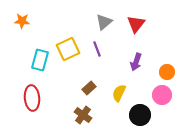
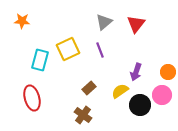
purple line: moved 3 px right, 1 px down
purple arrow: moved 10 px down
orange circle: moved 1 px right
yellow semicircle: moved 1 px right, 2 px up; rotated 30 degrees clockwise
red ellipse: rotated 10 degrees counterclockwise
black circle: moved 10 px up
